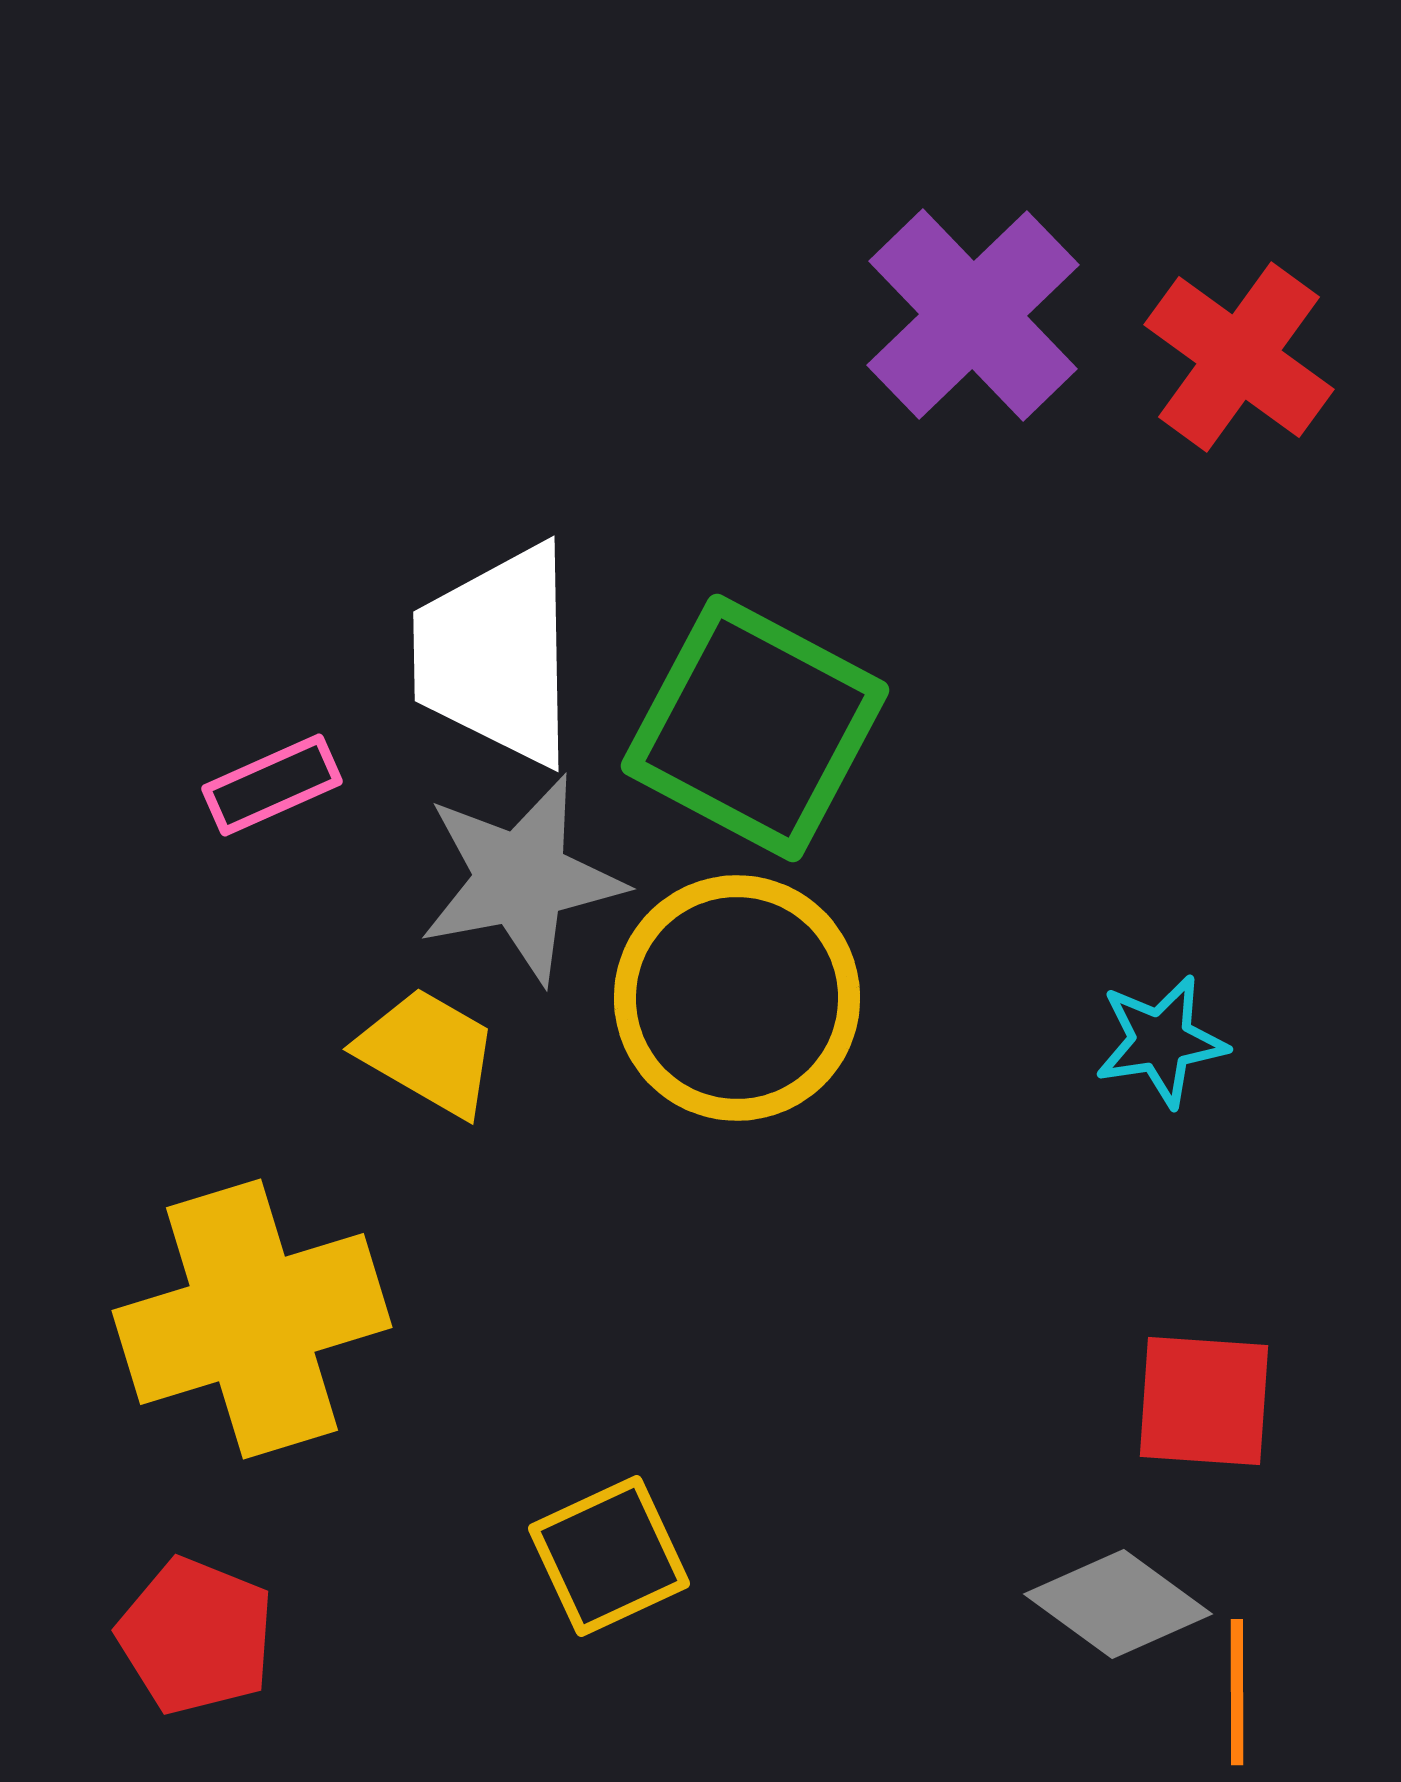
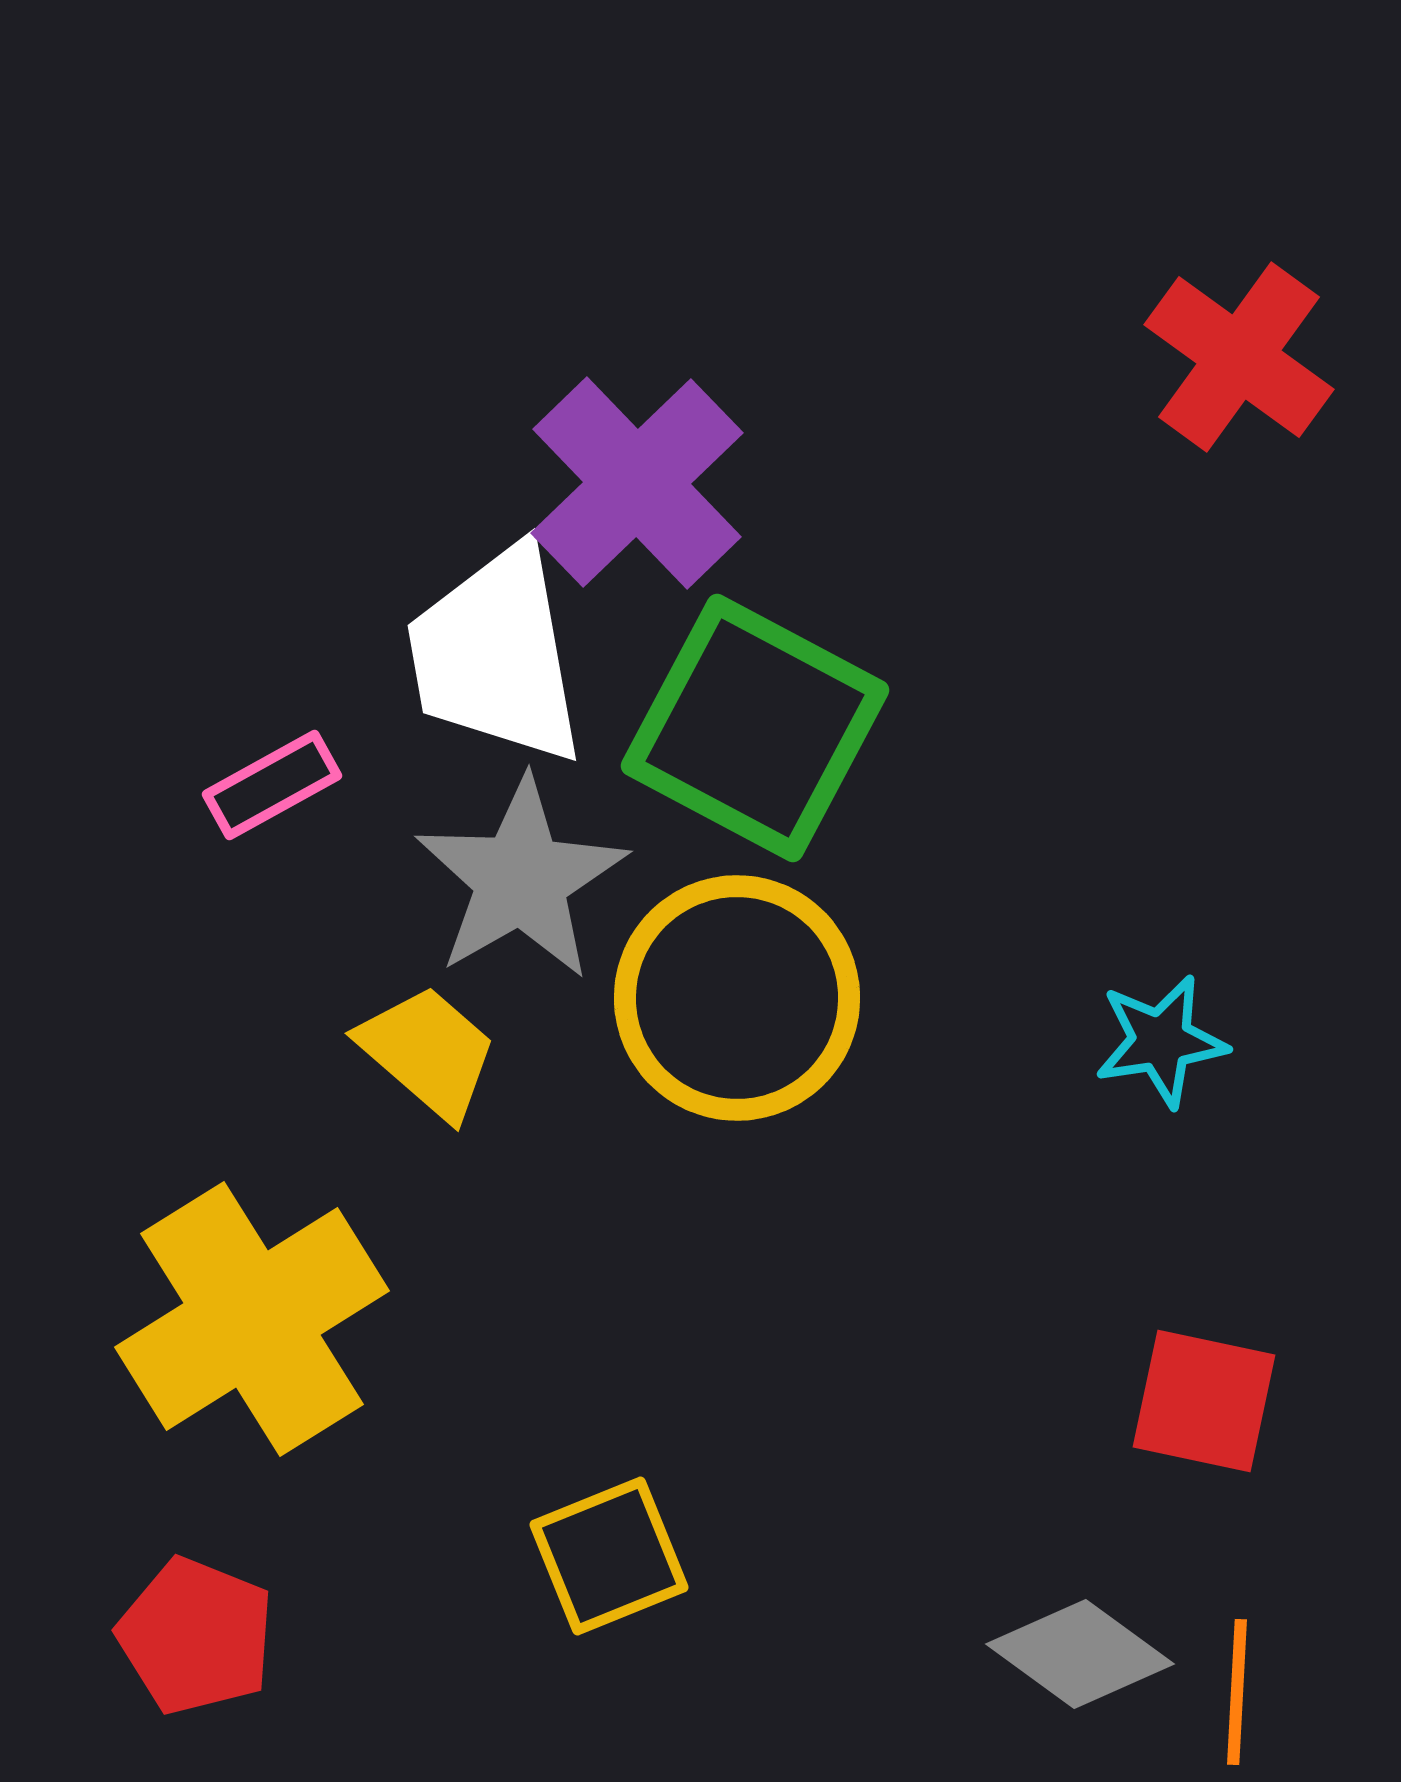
purple cross: moved 336 px left, 168 px down
white trapezoid: rotated 9 degrees counterclockwise
pink rectangle: rotated 5 degrees counterclockwise
gray star: rotated 19 degrees counterclockwise
yellow trapezoid: rotated 11 degrees clockwise
yellow cross: rotated 15 degrees counterclockwise
red square: rotated 8 degrees clockwise
yellow square: rotated 3 degrees clockwise
gray diamond: moved 38 px left, 50 px down
orange line: rotated 3 degrees clockwise
